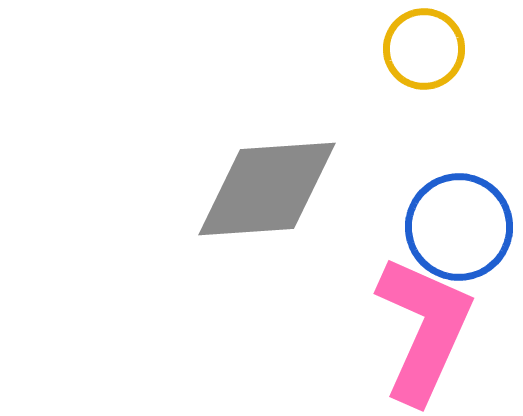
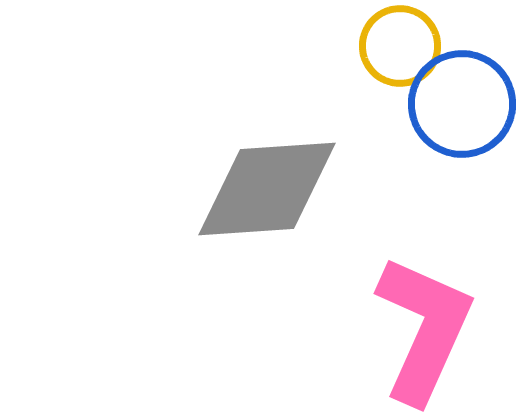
yellow circle: moved 24 px left, 3 px up
blue circle: moved 3 px right, 123 px up
